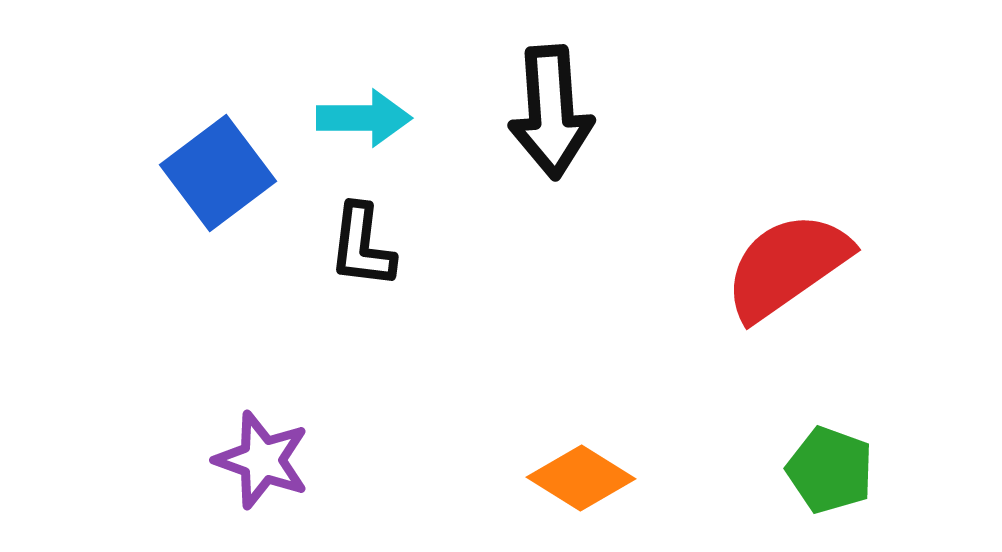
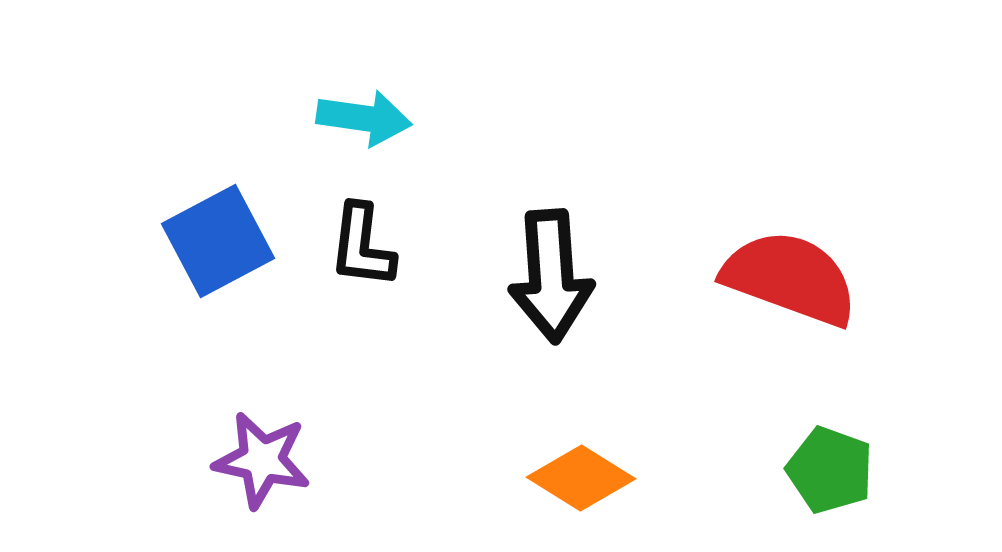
black arrow: moved 164 px down
cyan arrow: rotated 8 degrees clockwise
blue square: moved 68 px down; rotated 9 degrees clockwise
red semicircle: moved 3 px right, 12 px down; rotated 55 degrees clockwise
purple star: rotated 8 degrees counterclockwise
